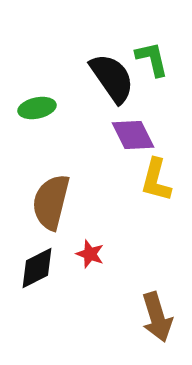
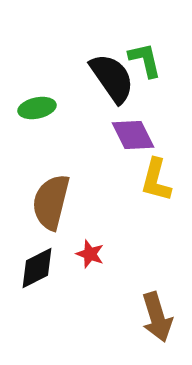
green L-shape: moved 7 px left, 1 px down
